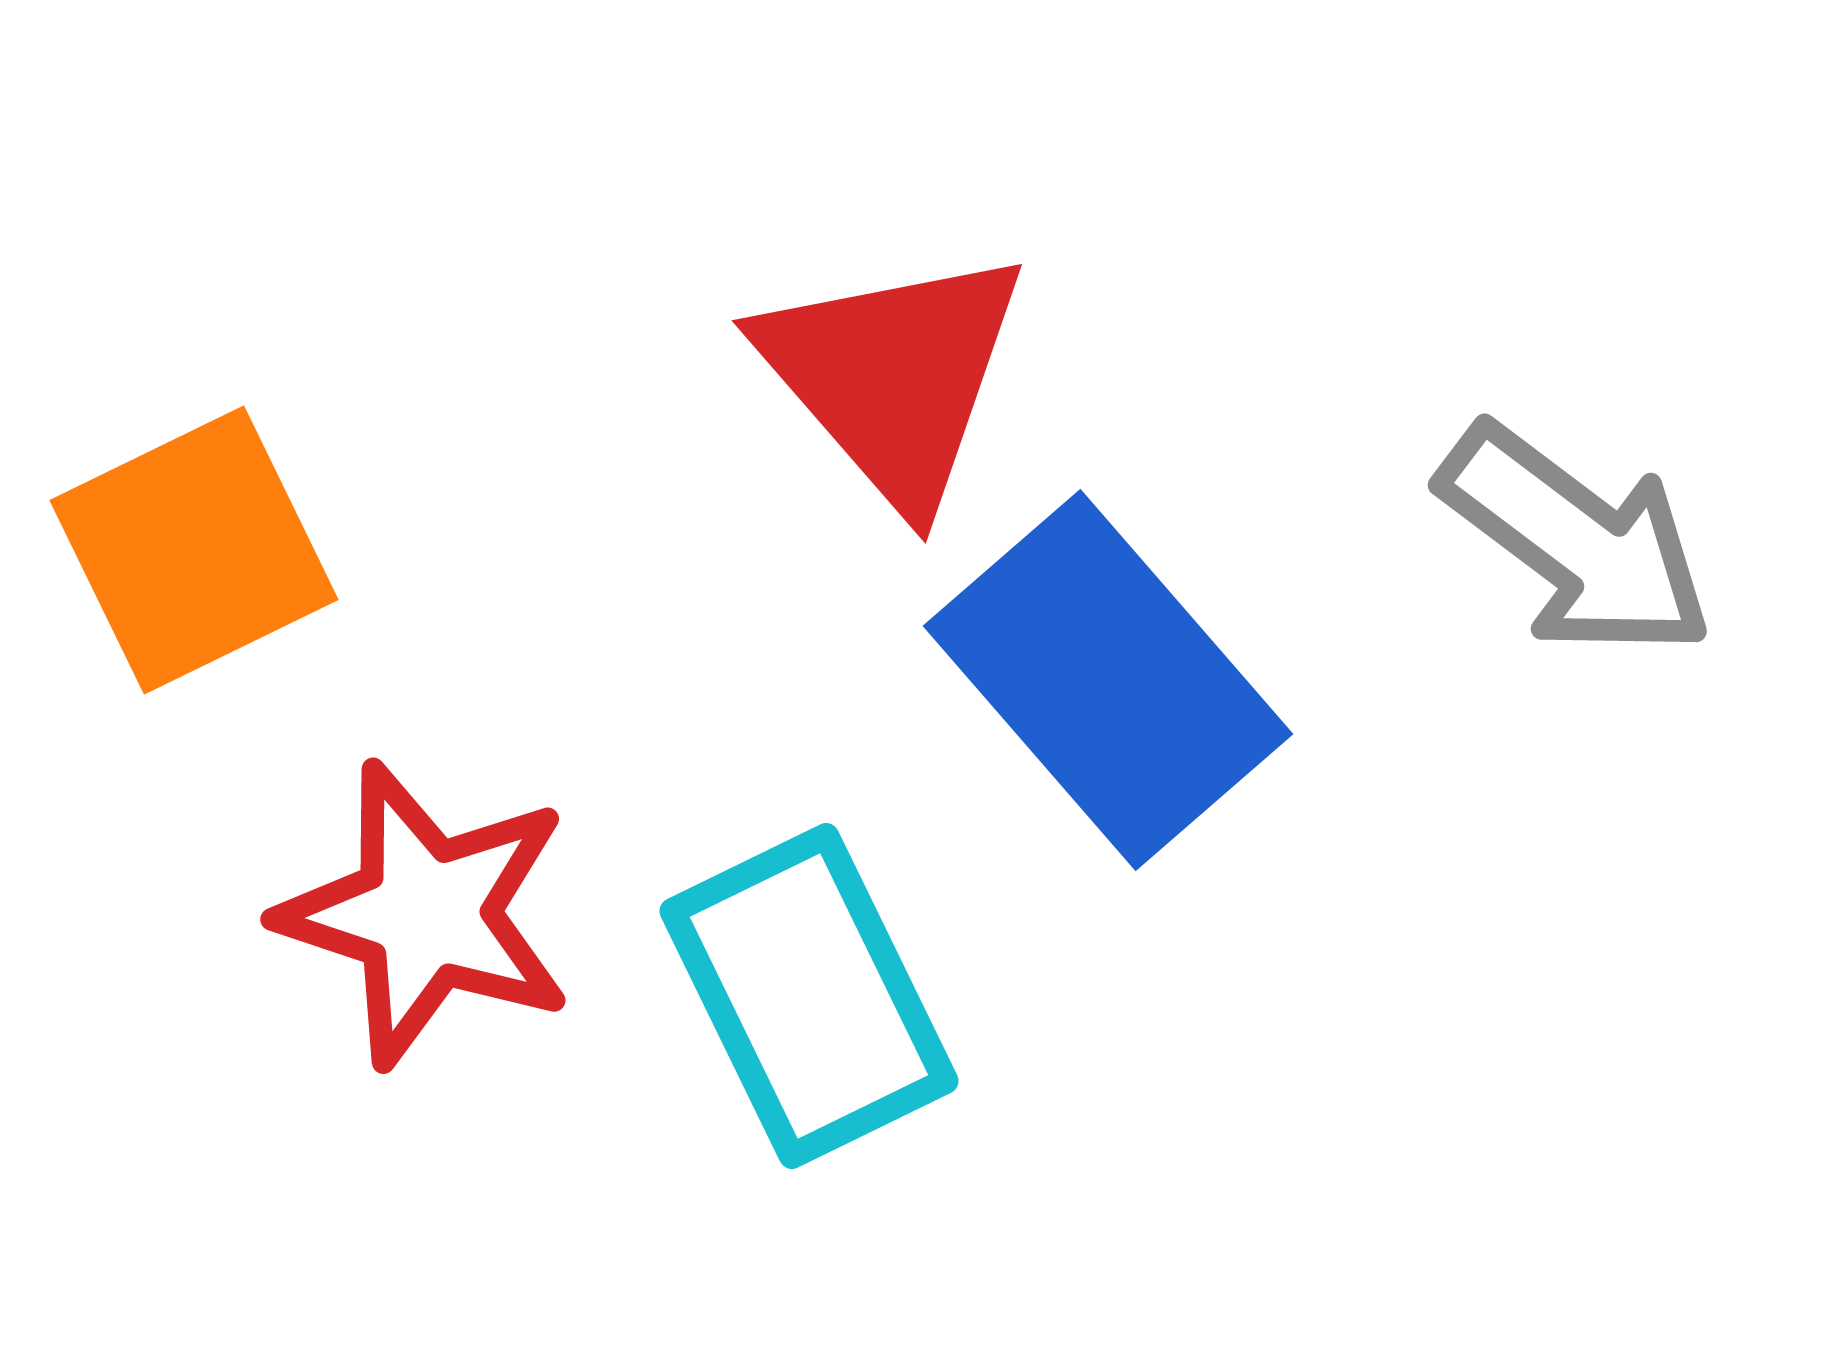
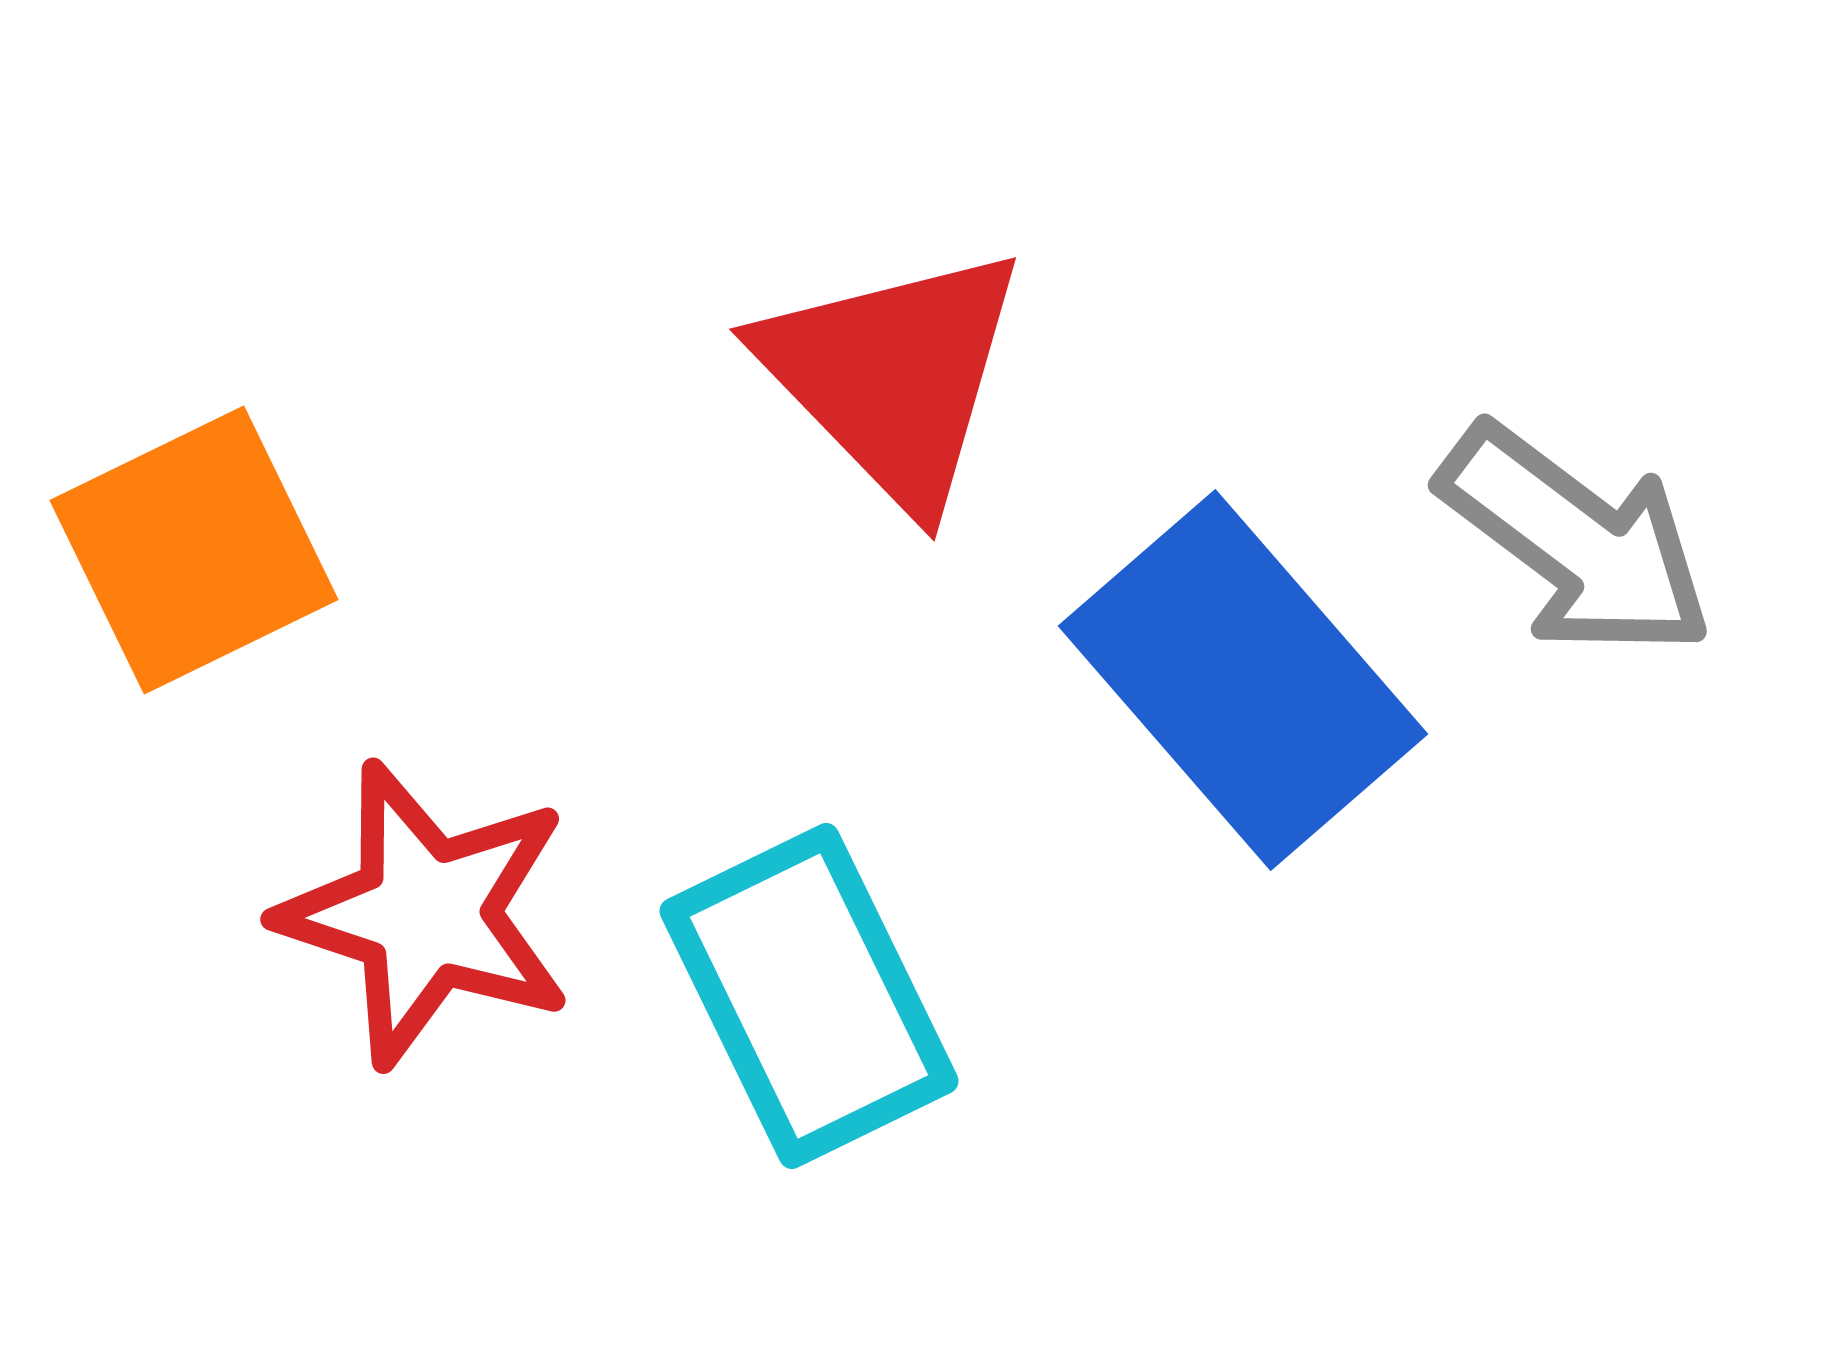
red triangle: rotated 3 degrees counterclockwise
blue rectangle: moved 135 px right
